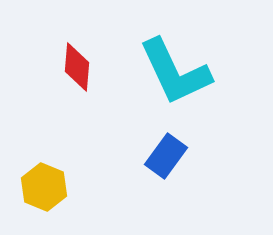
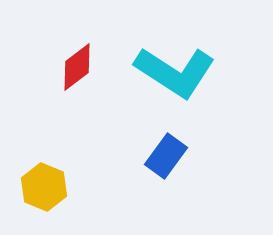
red diamond: rotated 48 degrees clockwise
cyan L-shape: rotated 32 degrees counterclockwise
